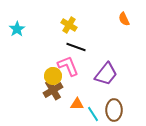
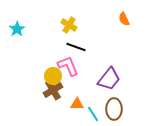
purple trapezoid: moved 3 px right, 5 px down
brown ellipse: moved 1 px up
